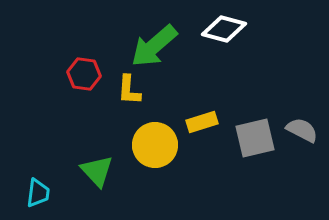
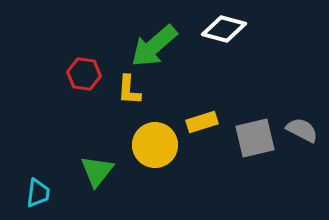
green triangle: rotated 21 degrees clockwise
